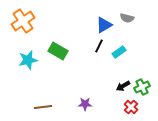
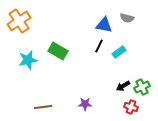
orange cross: moved 4 px left
blue triangle: rotated 42 degrees clockwise
red cross: rotated 24 degrees counterclockwise
